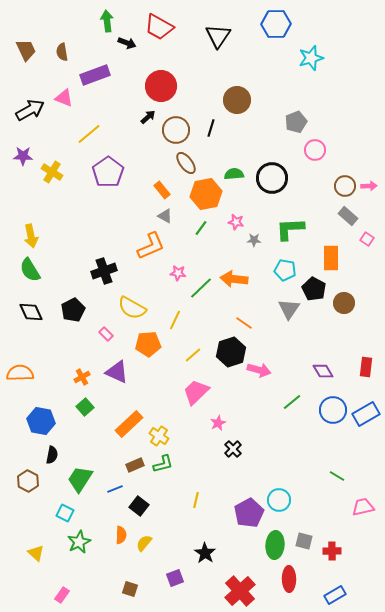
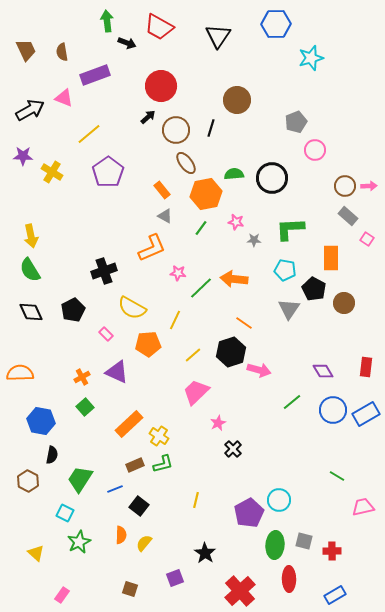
orange L-shape at (151, 246): moved 1 px right, 2 px down
